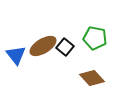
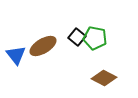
black square: moved 12 px right, 10 px up
brown diamond: moved 12 px right; rotated 20 degrees counterclockwise
